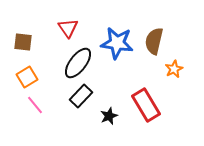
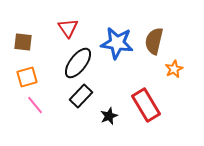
orange square: rotated 15 degrees clockwise
